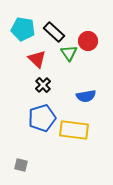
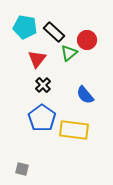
cyan pentagon: moved 2 px right, 2 px up
red circle: moved 1 px left, 1 px up
green triangle: rotated 24 degrees clockwise
red triangle: rotated 24 degrees clockwise
blue semicircle: moved 1 px left, 1 px up; rotated 60 degrees clockwise
blue pentagon: rotated 20 degrees counterclockwise
gray square: moved 1 px right, 4 px down
